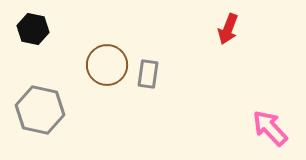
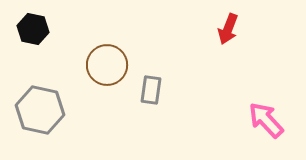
gray rectangle: moved 3 px right, 16 px down
pink arrow: moved 4 px left, 8 px up
